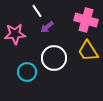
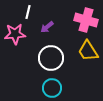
white line: moved 9 px left, 1 px down; rotated 48 degrees clockwise
white circle: moved 3 px left
cyan circle: moved 25 px right, 16 px down
